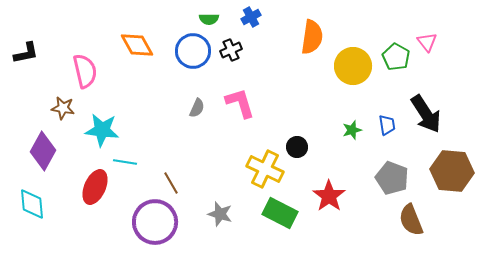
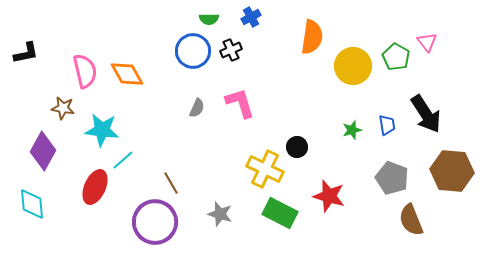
orange diamond: moved 10 px left, 29 px down
cyan line: moved 2 px left, 2 px up; rotated 50 degrees counterclockwise
red star: rotated 20 degrees counterclockwise
